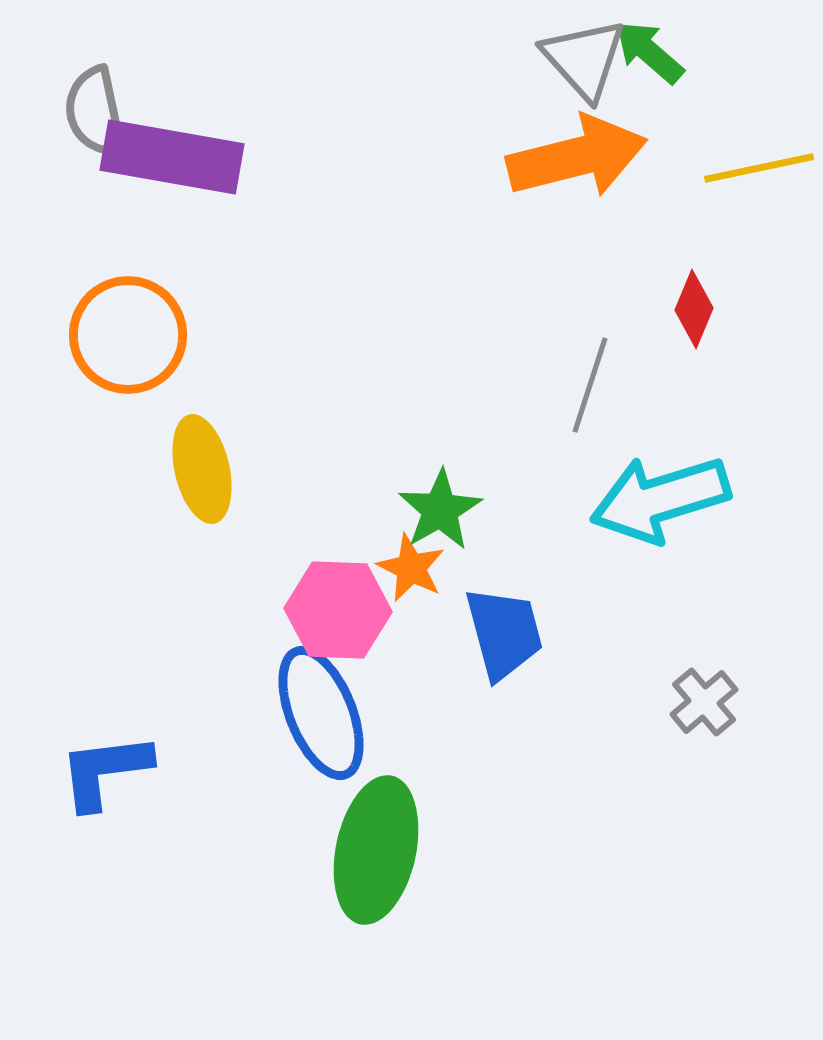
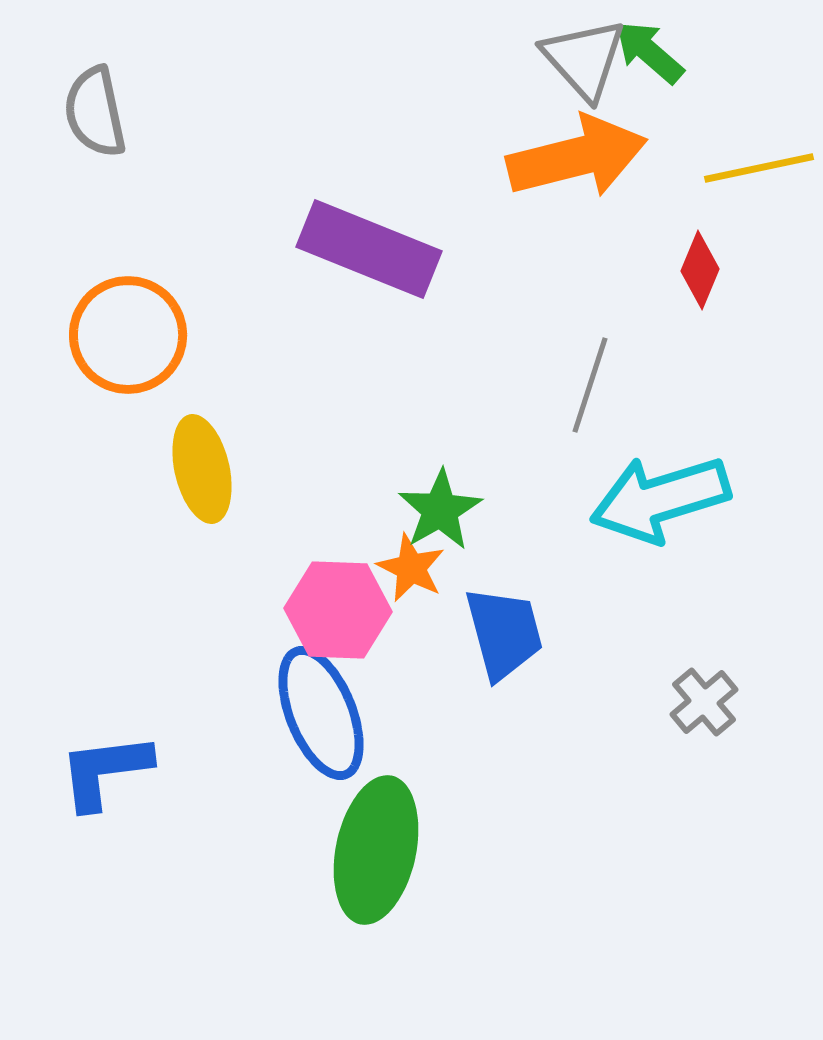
purple rectangle: moved 197 px right, 92 px down; rotated 12 degrees clockwise
red diamond: moved 6 px right, 39 px up
